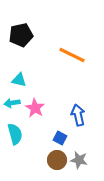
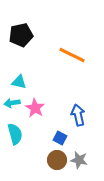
cyan triangle: moved 2 px down
